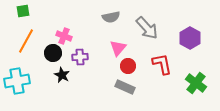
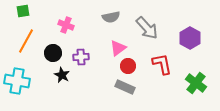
pink cross: moved 2 px right, 11 px up
pink triangle: rotated 12 degrees clockwise
purple cross: moved 1 px right
cyan cross: rotated 20 degrees clockwise
